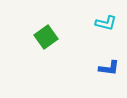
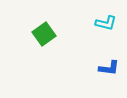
green square: moved 2 px left, 3 px up
